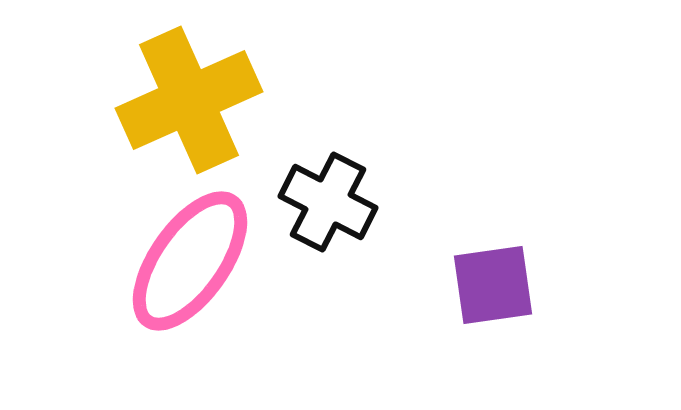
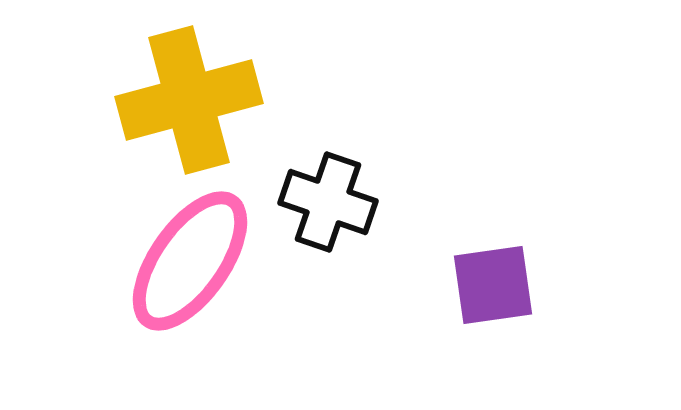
yellow cross: rotated 9 degrees clockwise
black cross: rotated 8 degrees counterclockwise
